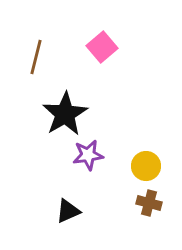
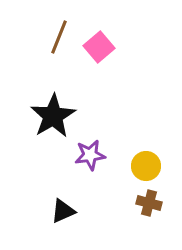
pink square: moved 3 px left
brown line: moved 23 px right, 20 px up; rotated 8 degrees clockwise
black star: moved 12 px left, 2 px down
purple star: moved 2 px right
black triangle: moved 5 px left
